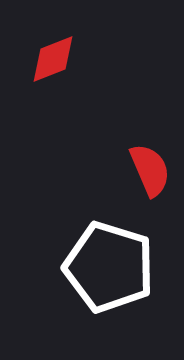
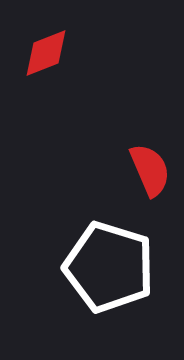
red diamond: moved 7 px left, 6 px up
